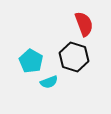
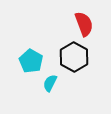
black hexagon: rotated 12 degrees clockwise
cyan semicircle: moved 1 px right, 1 px down; rotated 138 degrees clockwise
